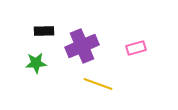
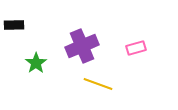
black rectangle: moved 30 px left, 6 px up
green star: rotated 30 degrees counterclockwise
